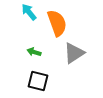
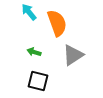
gray triangle: moved 1 px left, 2 px down
